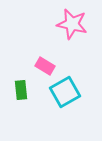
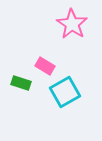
pink star: rotated 20 degrees clockwise
green rectangle: moved 7 px up; rotated 66 degrees counterclockwise
